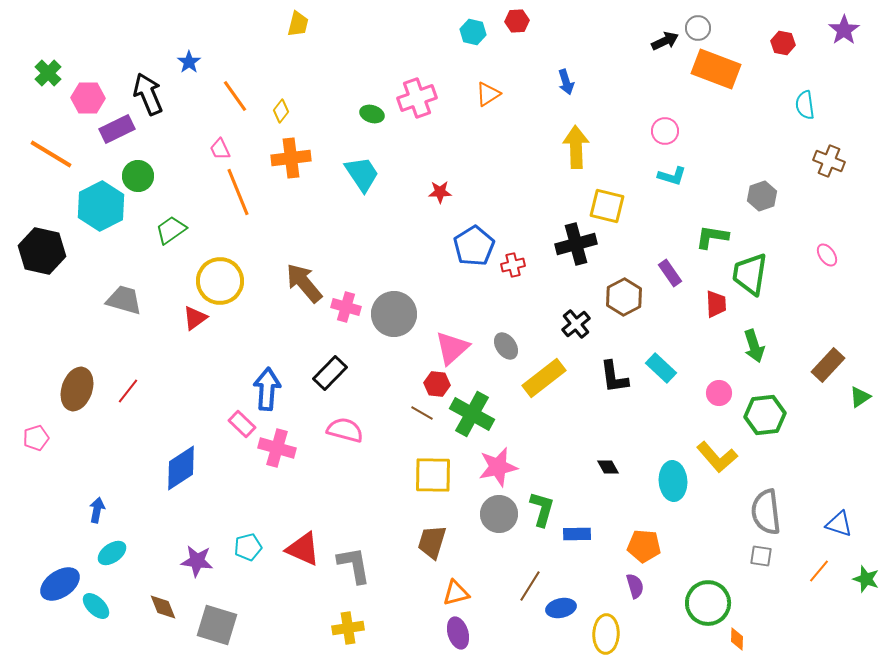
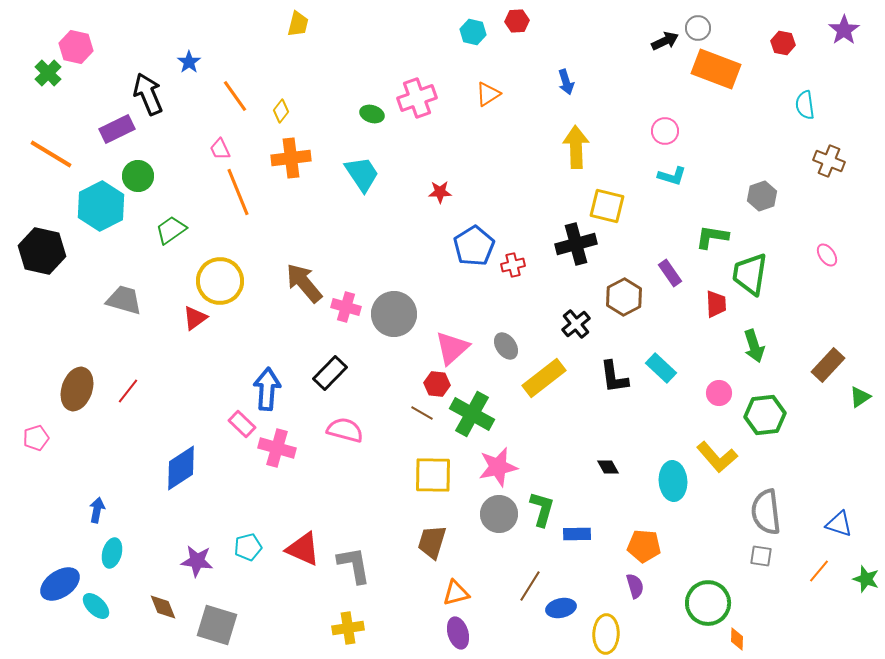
pink hexagon at (88, 98): moved 12 px left, 51 px up; rotated 12 degrees clockwise
cyan ellipse at (112, 553): rotated 40 degrees counterclockwise
